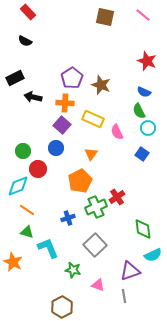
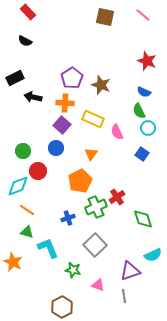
red circle: moved 2 px down
green diamond: moved 10 px up; rotated 10 degrees counterclockwise
